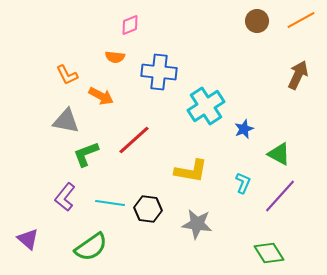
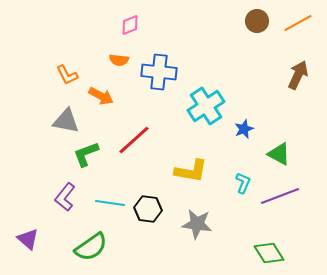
orange line: moved 3 px left, 3 px down
orange semicircle: moved 4 px right, 3 px down
purple line: rotated 27 degrees clockwise
